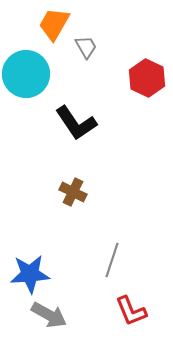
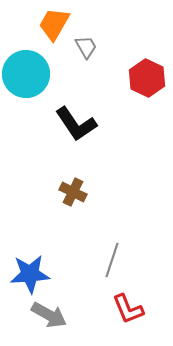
black L-shape: moved 1 px down
red L-shape: moved 3 px left, 2 px up
